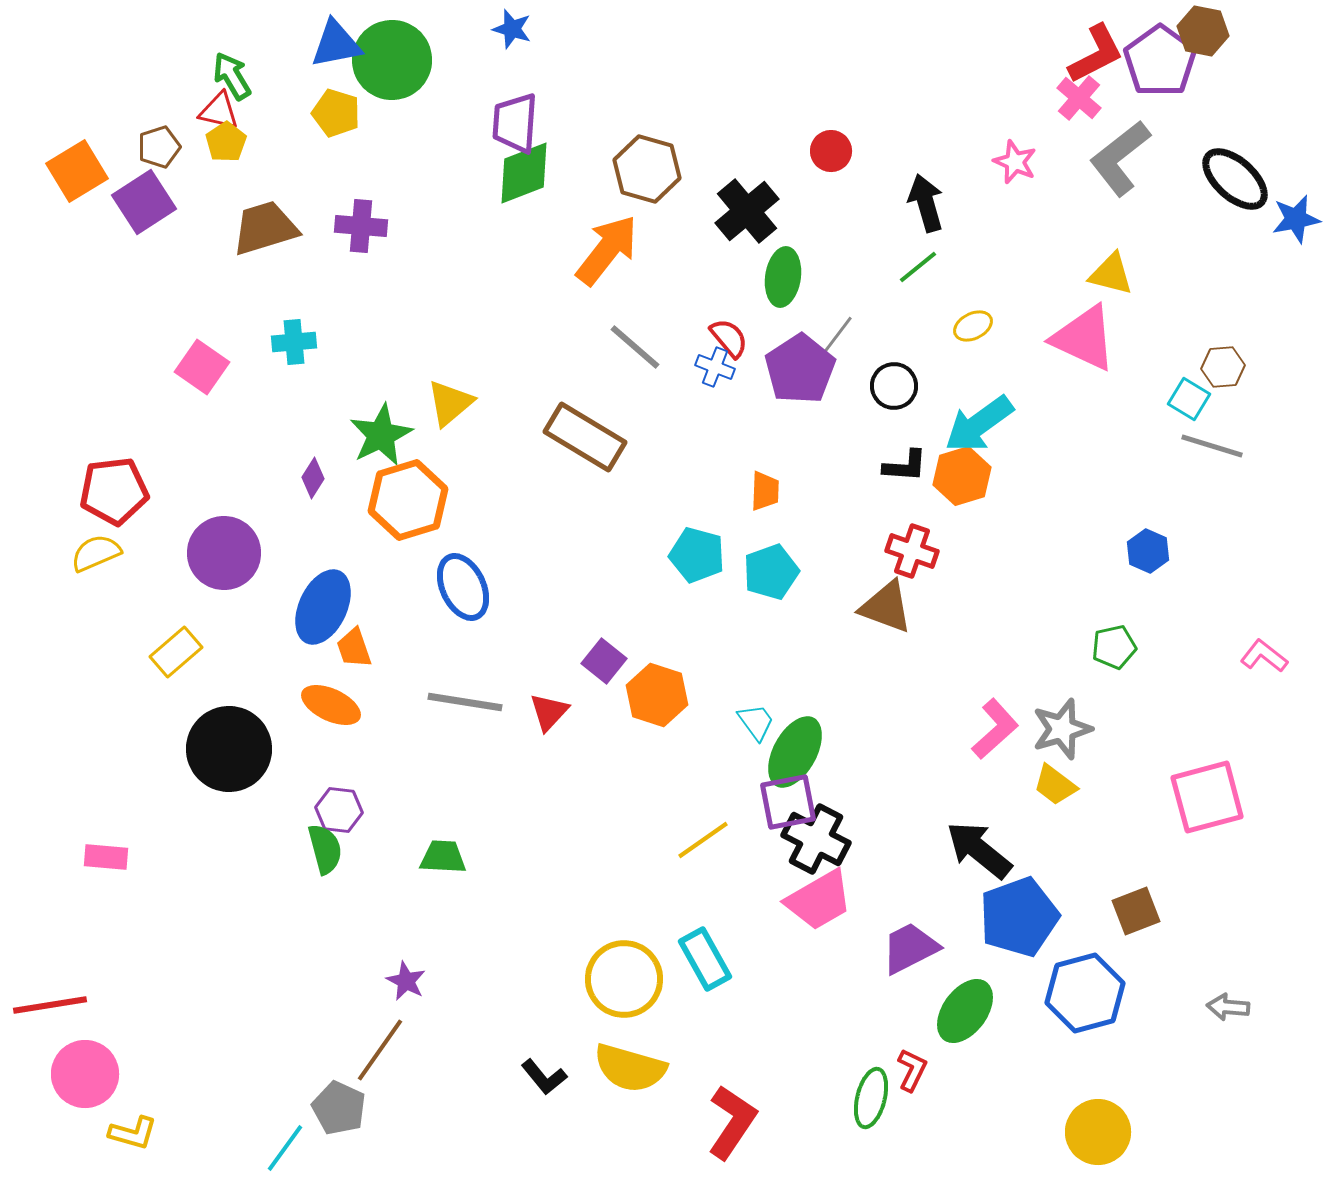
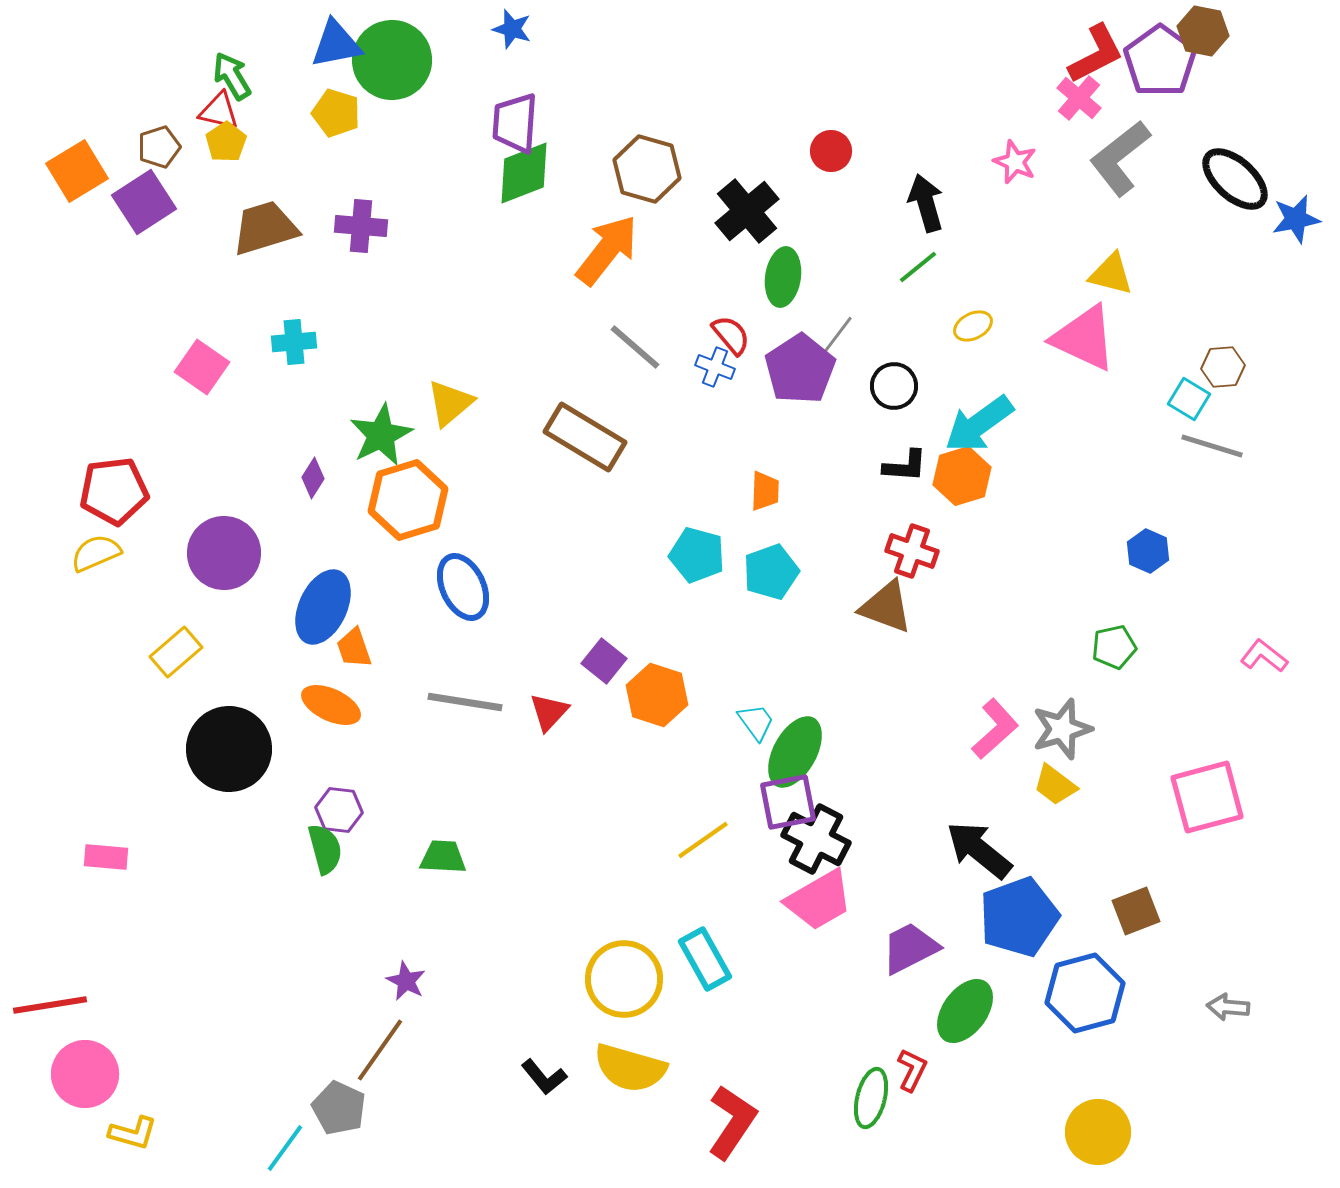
red semicircle at (729, 338): moved 2 px right, 3 px up
